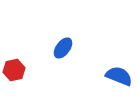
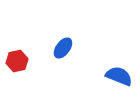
red hexagon: moved 3 px right, 9 px up
